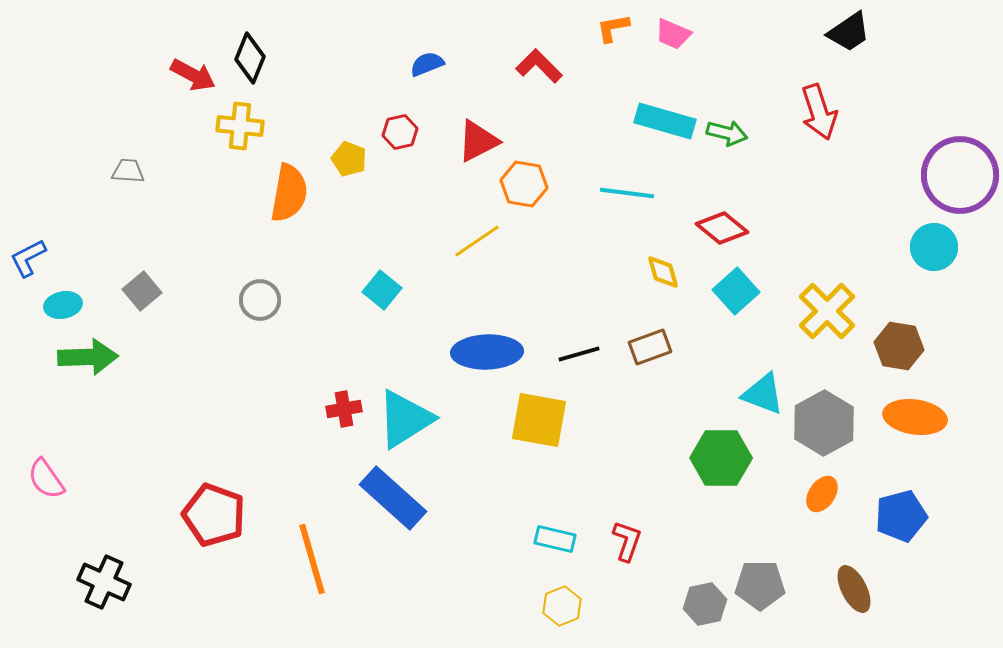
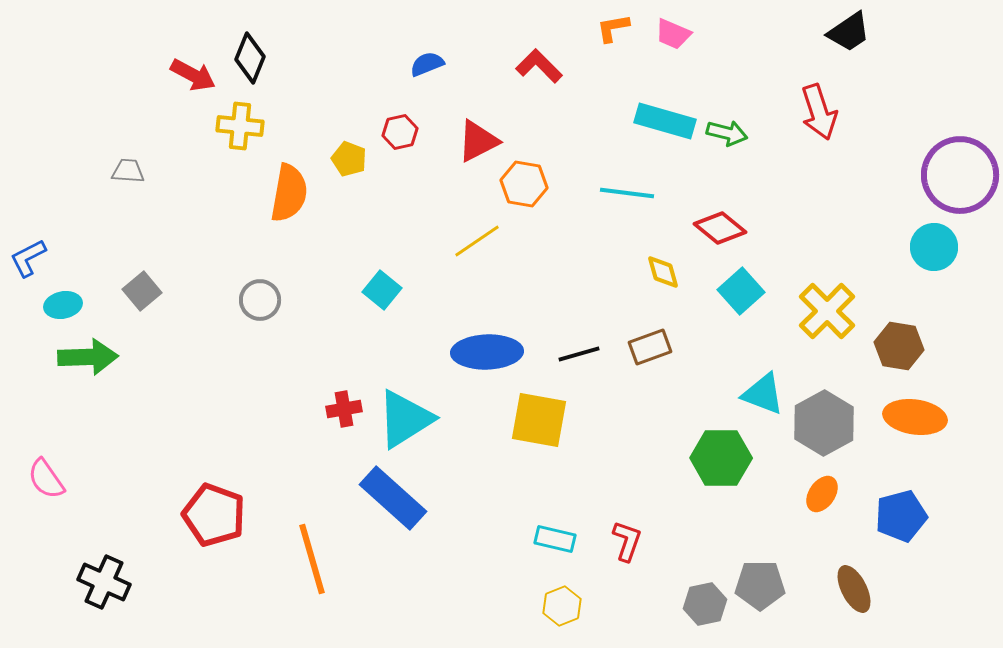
red diamond at (722, 228): moved 2 px left
cyan square at (736, 291): moved 5 px right
